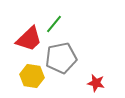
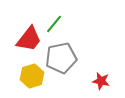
red trapezoid: rotated 8 degrees counterclockwise
yellow hexagon: rotated 25 degrees counterclockwise
red star: moved 5 px right, 2 px up
